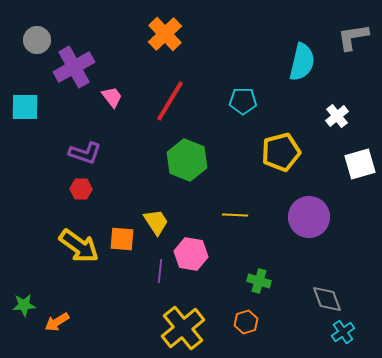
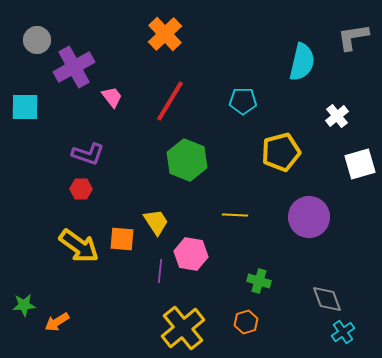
purple L-shape: moved 3 px right, 1 px down
